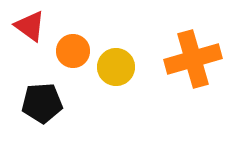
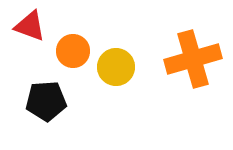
red triangle: rotated 16 degrees counterclockwise
black pentagon: moved 4 px right, 2 px up
